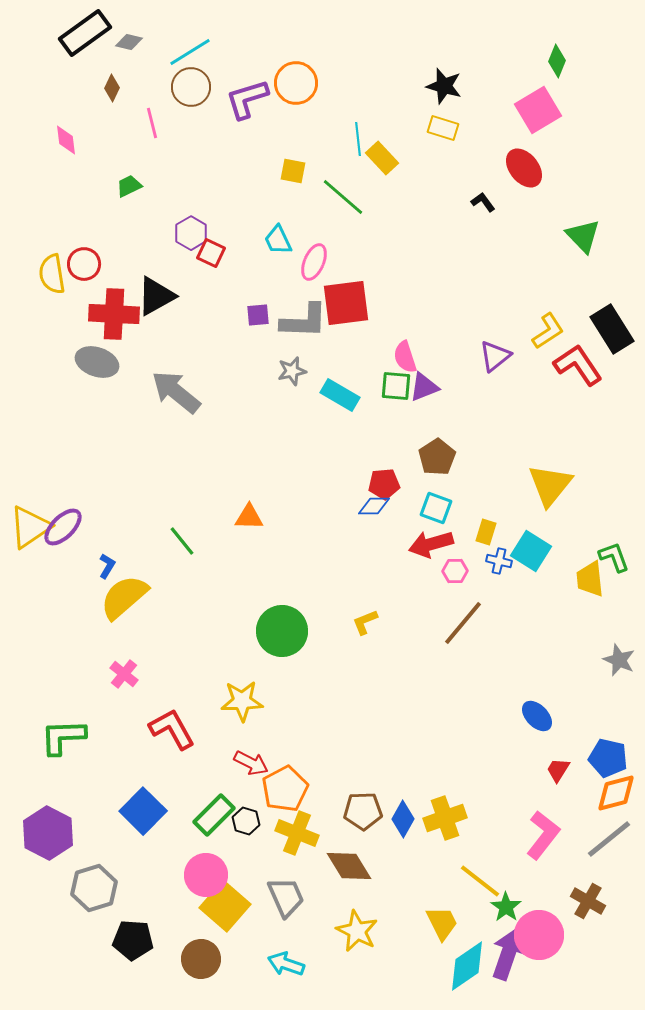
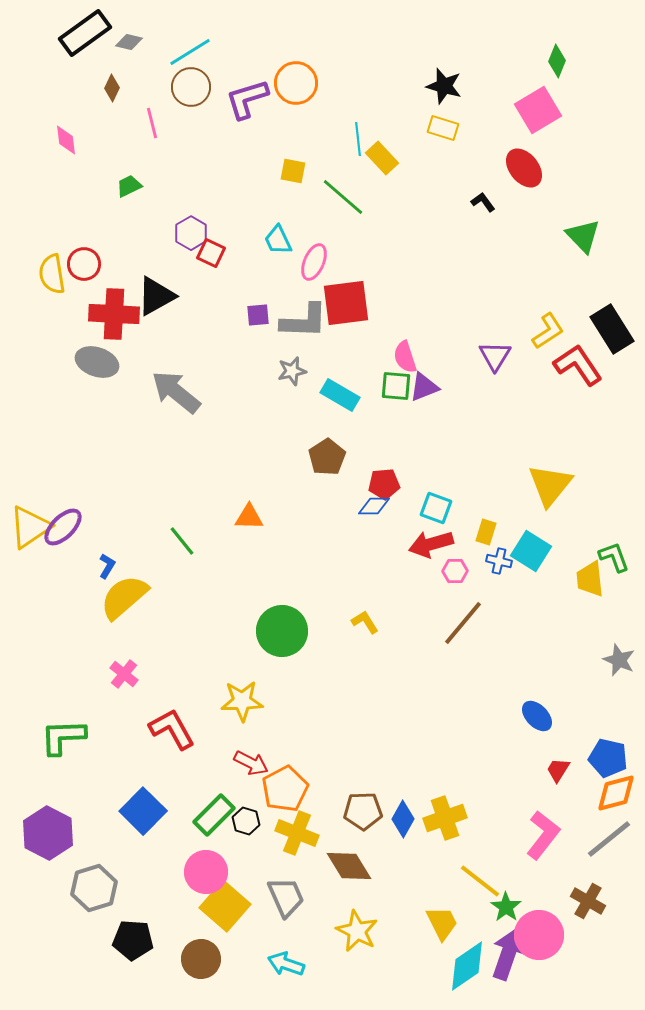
purple triangle at (495, 356): rotated 20 degrees counterclockwise
brown pentagon at (437, 457): moved 110 px left
yellow L-shape at (365, 622): rotated 80 degrees clockwise
pink circle at (206, 875): moved 3 px up
